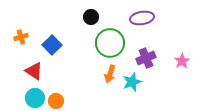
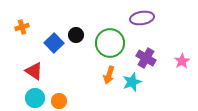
black circle: moved 15 px left, 18 px down
orange cross: moved 1 px right, 10 px up
blue square: moved 2 px right, 2 px up
purple cross: rotated 36 degrees counterclockwise
orange arrow: moved 1 px left, 1 px down
orange circle: moved 3 px right
